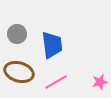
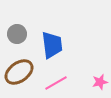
brown ellipse: rotated 52 degrees counterclockwise
pink line: moved 1 px down
